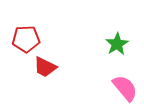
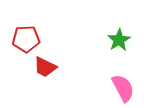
green star: moved 2 px right, 4 px up
pink semicircle: moved 2 px left; rotated 12 degrees clockwise
